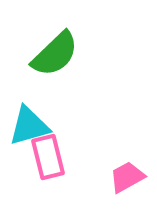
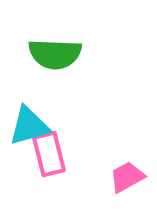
green semicircle: rotated 46 degrees clockwise
pink rectangle: moved 1 px right, 3 px up
